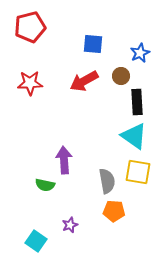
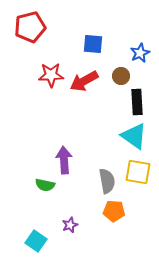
red star: moved 21 px right, 8 px up
